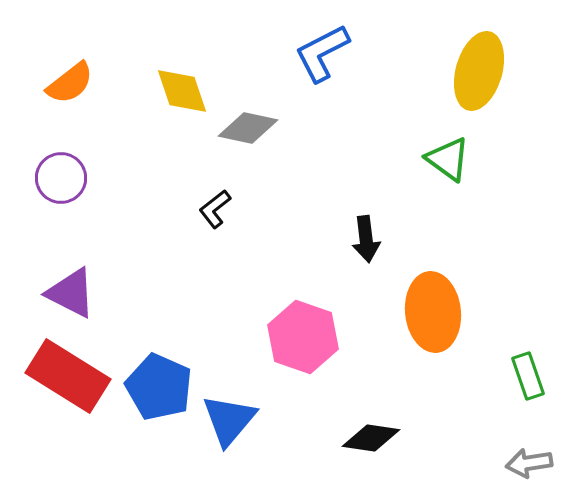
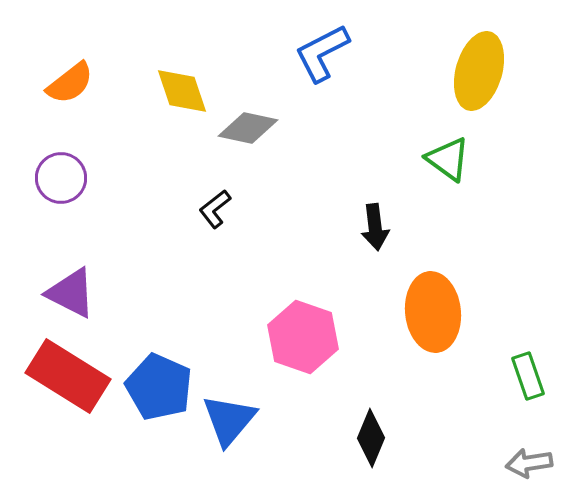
black arrow: moved 9 px right, 12 px up
black diamond: rotated 76 degrees counterclockwise
